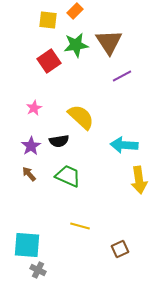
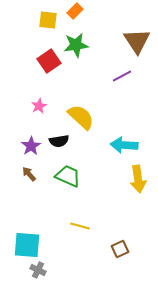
brown triangle: moved 28 px right, 1 px up
pink star: moved 5 px right, 2 px up
yellow arrow: moved 1 px left, 1 px up
